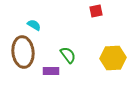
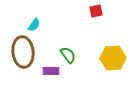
cyan semicircle: rotated 96 degrees clockwise
